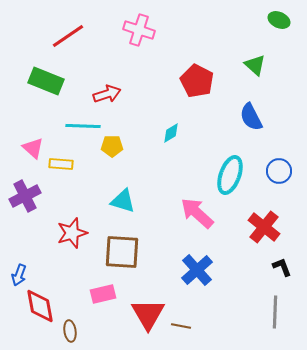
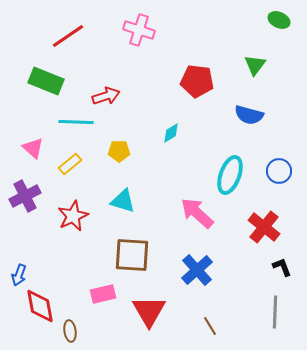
green triangle: rotated 25 degrees clockwise
red pentagon: rotated 20 degrees counterclockwise
red arrow: moved 1 px left, 2 px down
blue semicircle: moved 2 px left, 2 px up; rotated 48 degrees counterclockwise
cyan line: moved 7 px left, 4 px up
yellow pentagon: moved 7 px right, 5 px down
yellow rectangle: moved 9 px right; rotated 45 degrees counterclockwise
red star: moved 1 px right, 17 px up; rotated 8 degrees counterclockwise
brown square: moved 10 px right, 3 px down
red triangle: moved 1 px right, 3 px up
brown line: moved 29 px right; rotated 48 degrees clockwise
